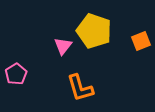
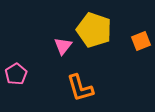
yellow pentagon: moved 1 px up
